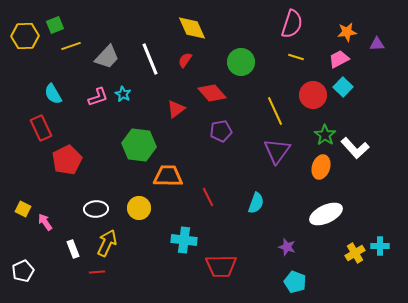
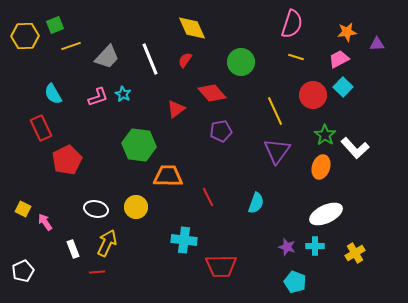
yellow circle at (139, 208): moved 3 px left, 1 px up
white ellipse at (96, 209): rotated 15 degrees clockwise
cyan cross at (380, 246): moved 65 px left
